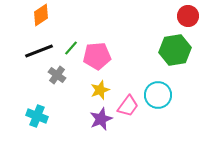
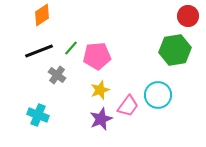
orange diamond: moved 1 px right
cyan cross: moved 1 px right, 1 px up
